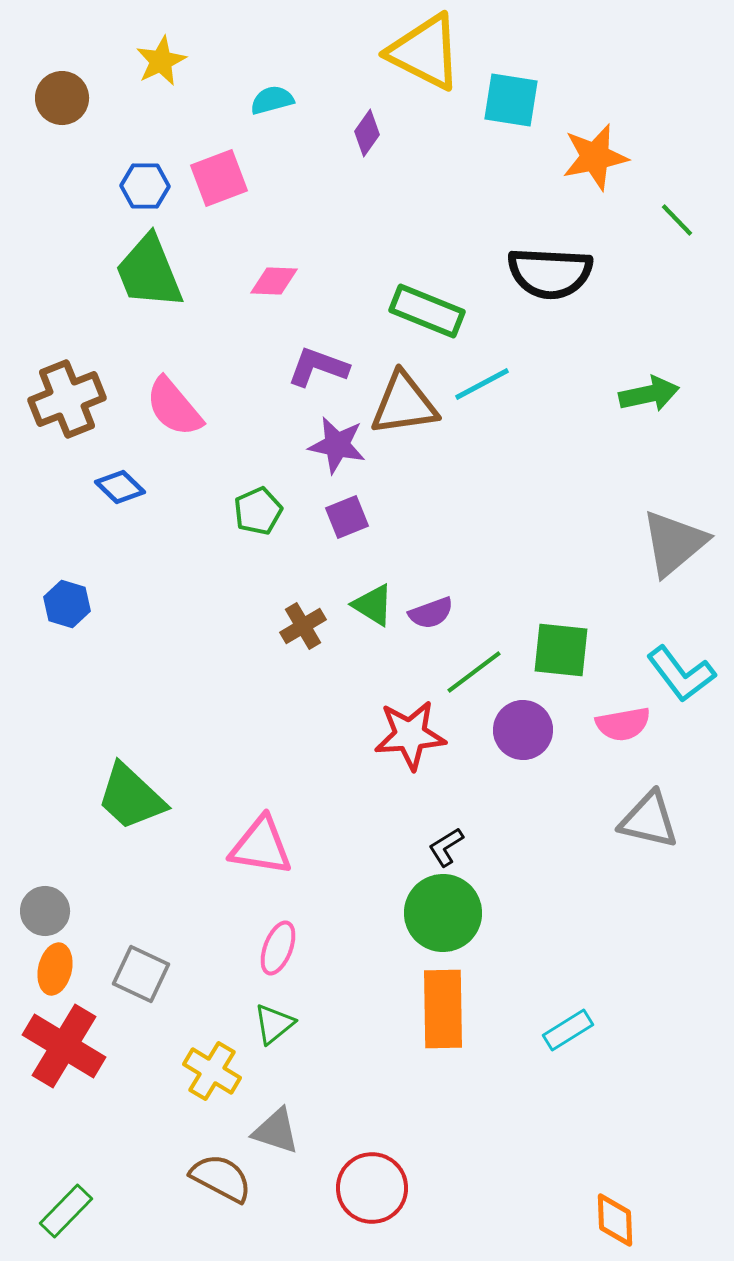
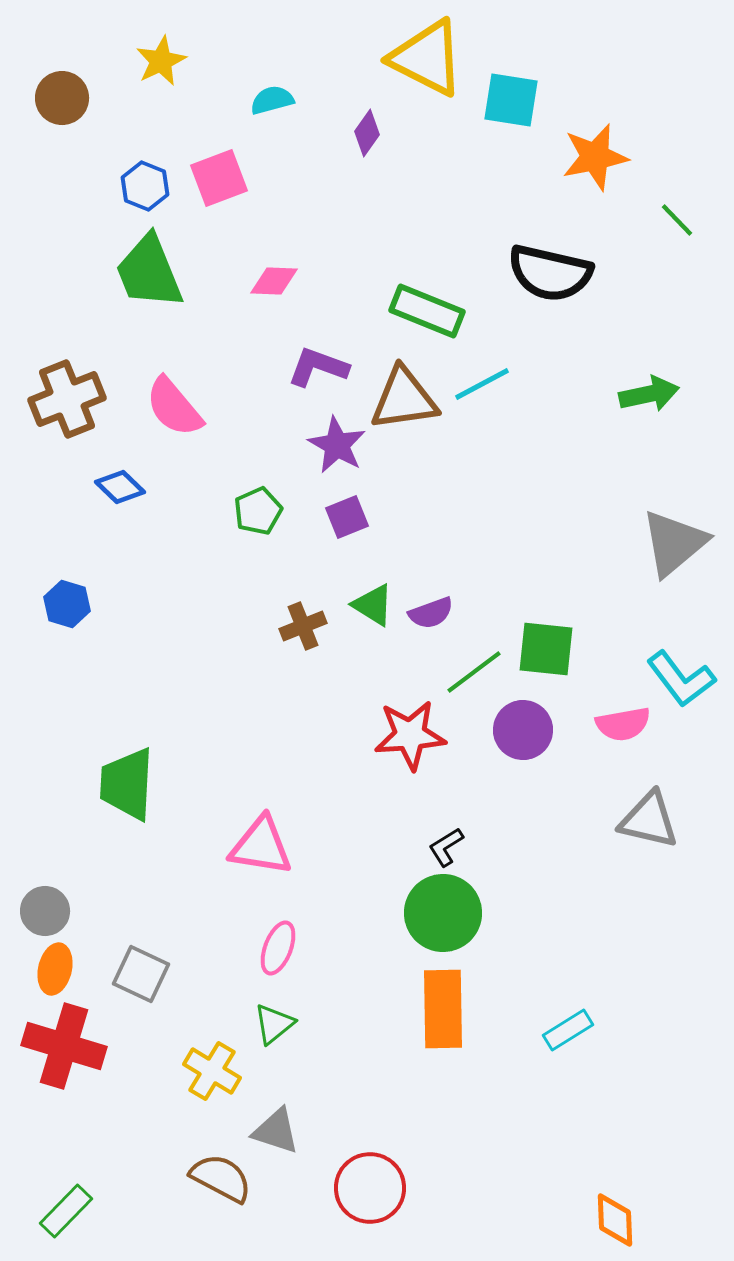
yellow triangle at (425, 52): moved 2 px right, 6 px down
blue hexagon at (145, 186): rotated 21 degrees clockwise
black semicircle at (550, 273): rotated 10 degrees clockwise
brown triangle at (404, 404): moved 5 px up
purple star at (337, 445): rotated 18 degrees clockwise
brown cross at (303, 626): rotated 9 degrees clockwise
green square at (561, 650): moved 15 px left, 1 px up
cyan L-shape at (681, 674): moved 5 px down
green trapezoid at (131, 797): moved 4 px left, 13 px up; rotated 50 degrees clockwise
red cross at (64, 1046): rotated 14 degrees counterclockwise
red circle at (372, 1188): moved 2 px left
